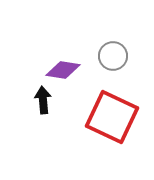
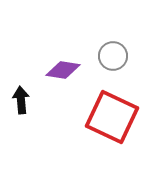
black arrow: moved 22 px left
